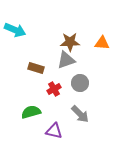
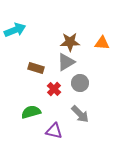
cyan arrow: rotated 45 degrees counterclockwise
gray triangle: moved 2 px down; rotated 12 degrees counterclockwise
red cross: rotated 16 degrees counterclockwise
